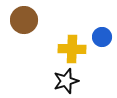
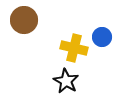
yellow cross: moved 2 px right, 1 px up; rotated 12 degrees clockwise
black star: rotated 25 degrees counterclockwise
